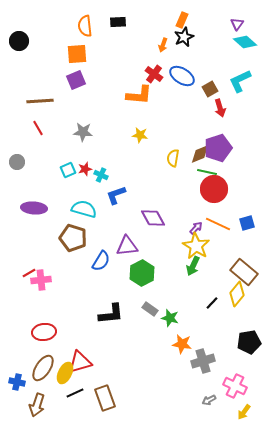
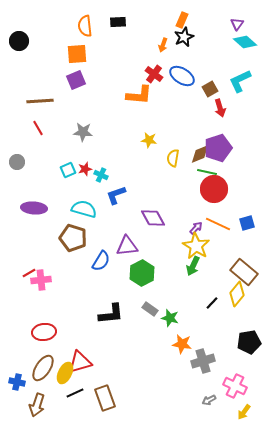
yellow star at (140, 135): moved 9 px right, 5 px down
